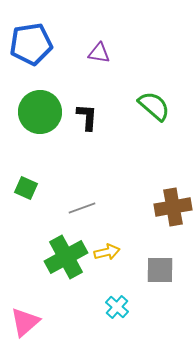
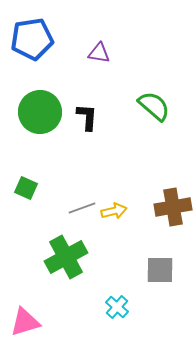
blue pentagon: moved 1 px right, 5 px up
yellow arrow: moved 7 px right, 41 px up
pink triangle: rotated 24 degrees clockwise
